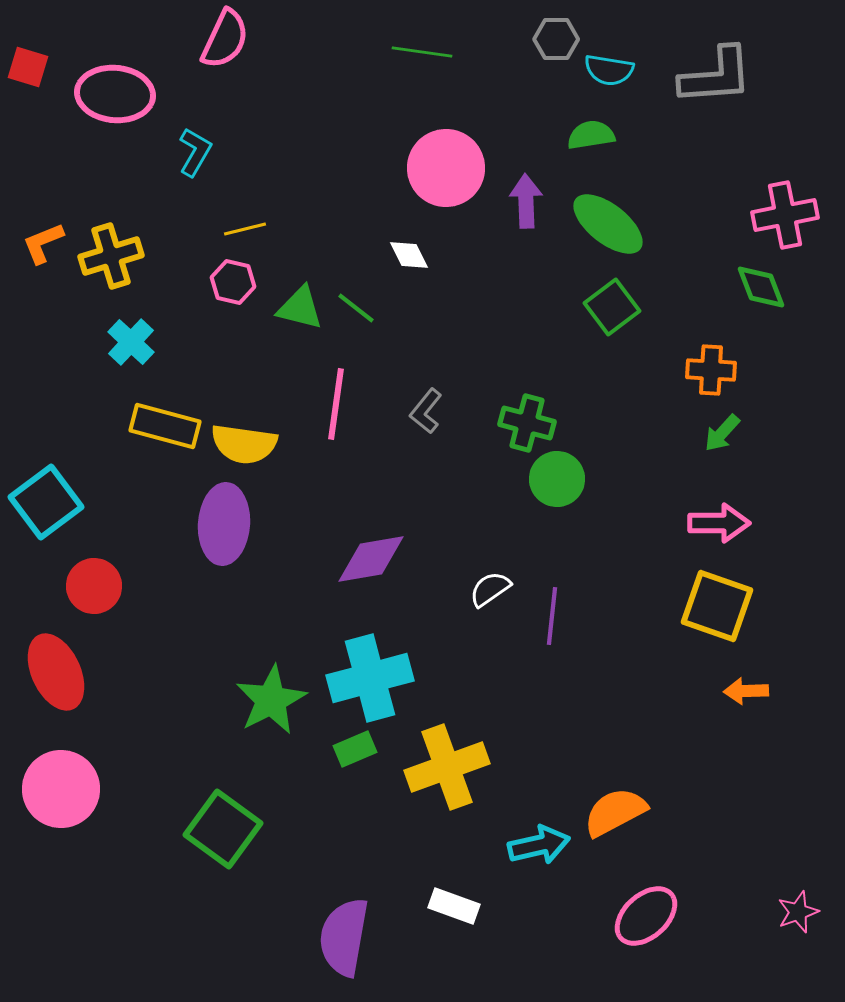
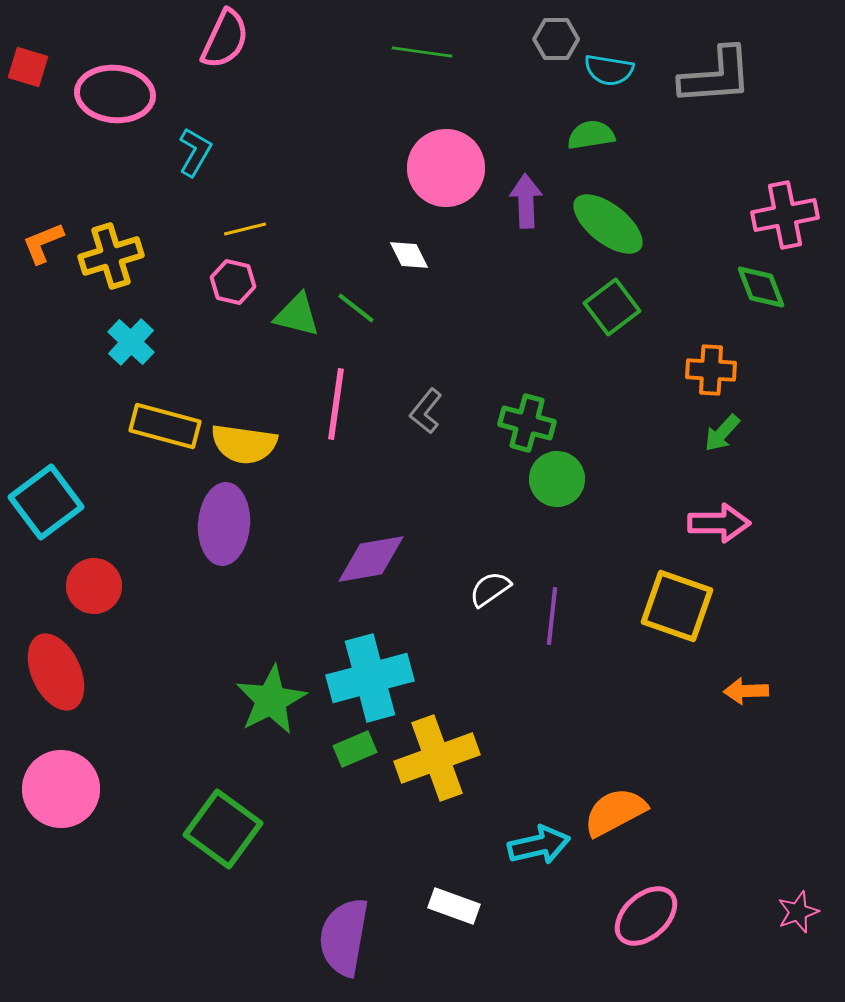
green triangle at (300, 308): moved 3 px left, 7 px down
yellow square at (717, 606): moved 40 px left
yellow cross at (447, 767): moved 10 px left, 9 px up
